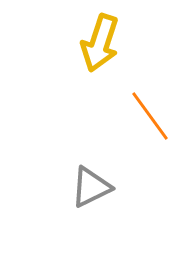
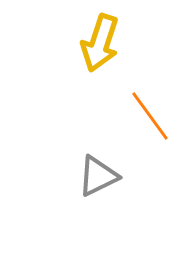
gray triangle: moved 7 px right, 11 px up
